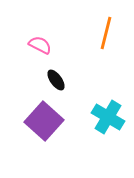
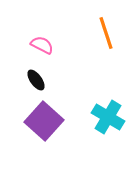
orange line: rotated 32 degrees counterclockwise
pink semicircle: moved 2 px right
black ellipse: moved 20 px left
